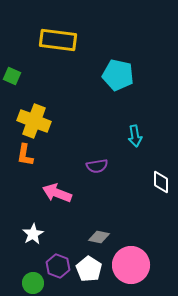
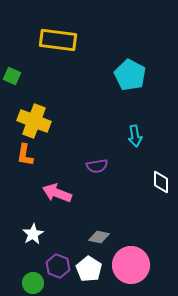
cyan pentagon: moved 12 px right; rotated 16 degrees clockwise
